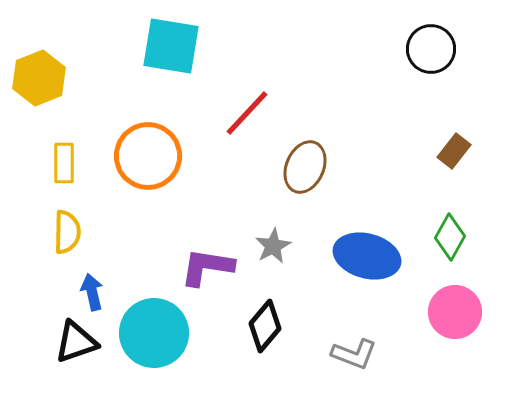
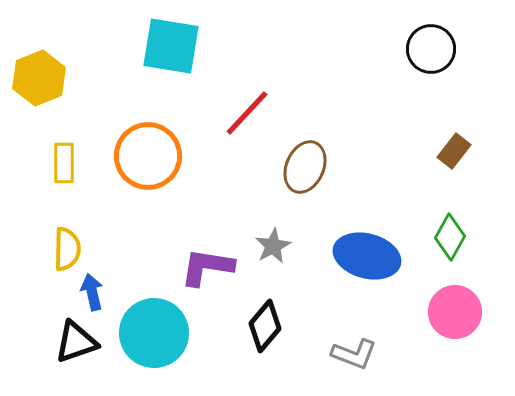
yellow semicircle: moved 17 px down
